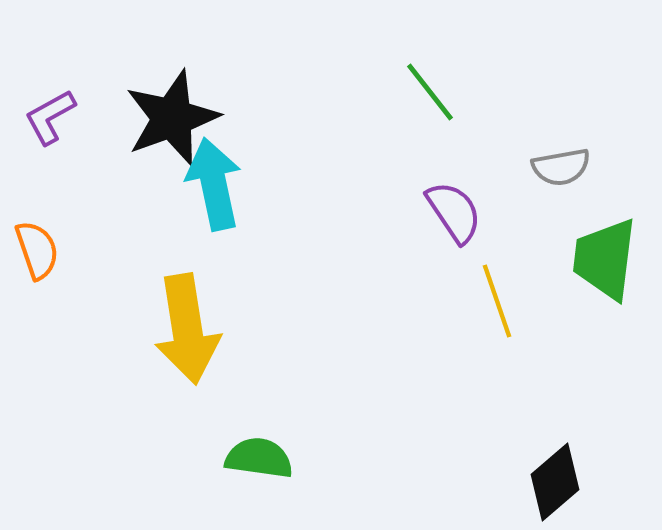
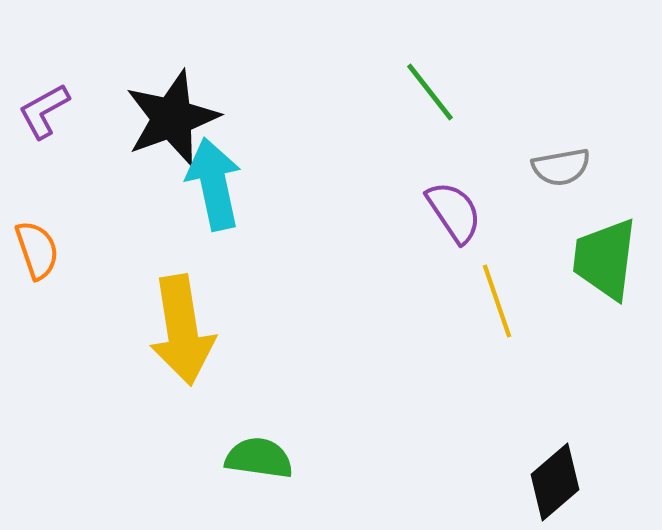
purple L-shape: moved 6 px left, 6 px up
yellow arrow: moved 5 px left, 1 px down
